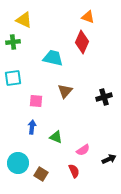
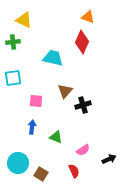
black cross: moved 21 px left, 8 px down
